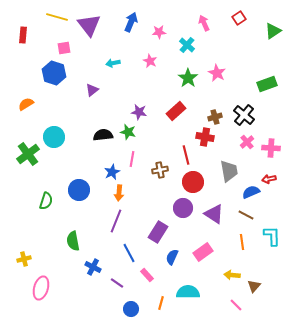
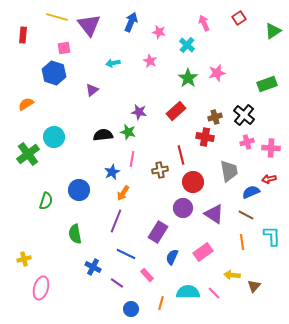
pink star at (159, 32): rotated 16 degrees clockwise
pink star at (217, 73): rotated 30 degrees clockwise
pink cross at (247, 142): rotated 24 degrees clockwise
red line at (186, 155): moved 5 px left
orange arrow at (119, 193): moved 4 px right; rotated 28 degrees clockwise
green semicircle at (73, 241): moved 2 px right, 7 px up
blue line at (129, 253): moved 3 px left, 1 px down; rotated 36 degrees counterclockwise
pink line at (236, 305): moved 22 px left, 12 px up
